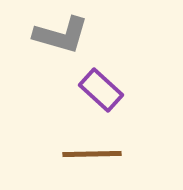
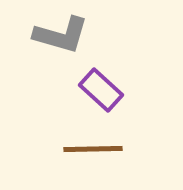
brown line: moved 1 px right, 5 px up
